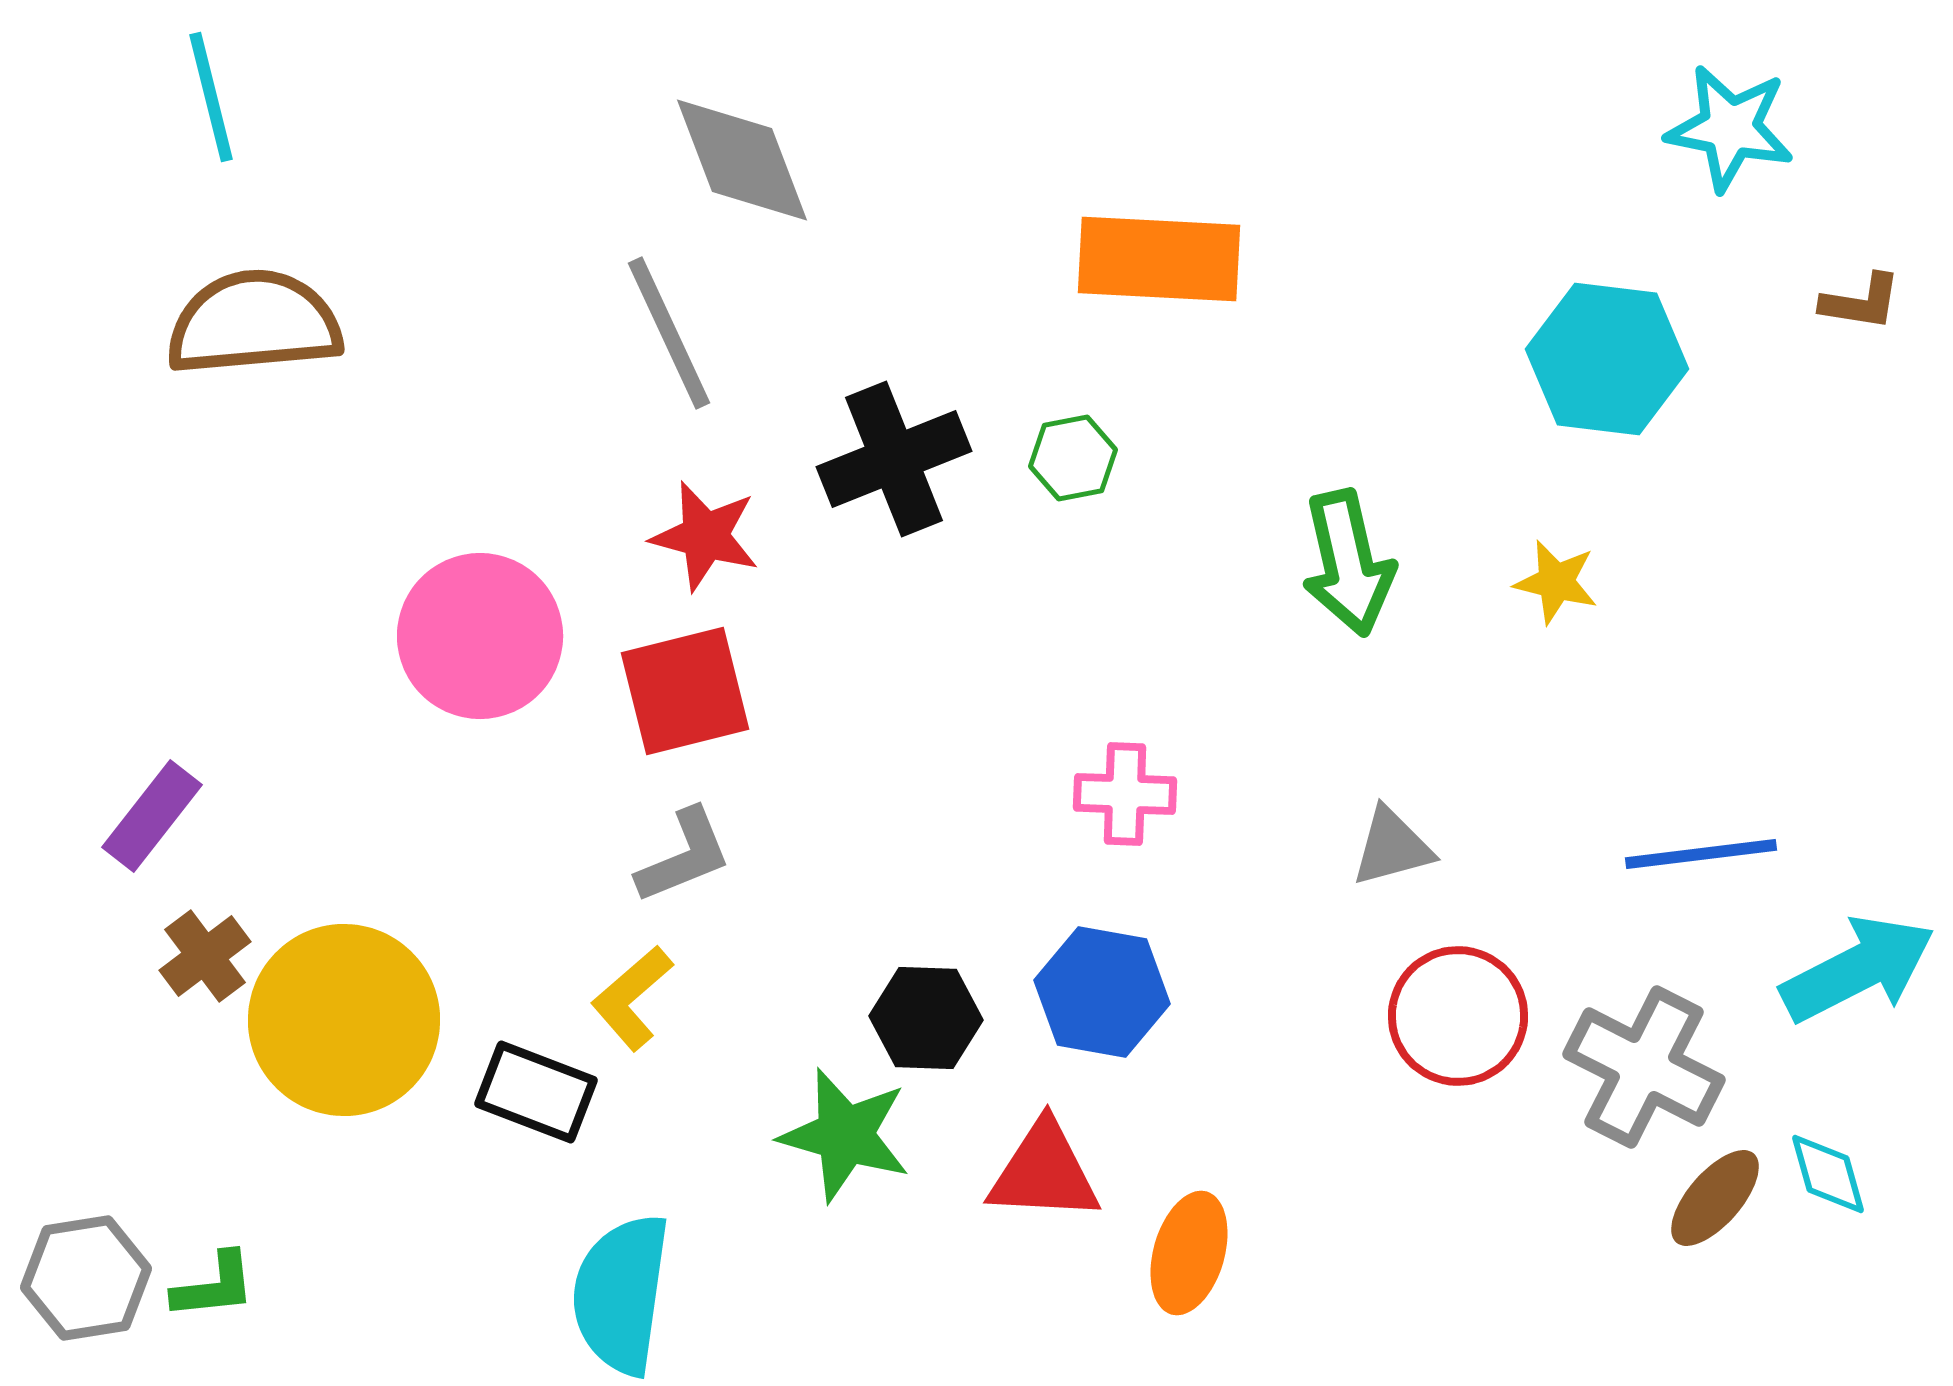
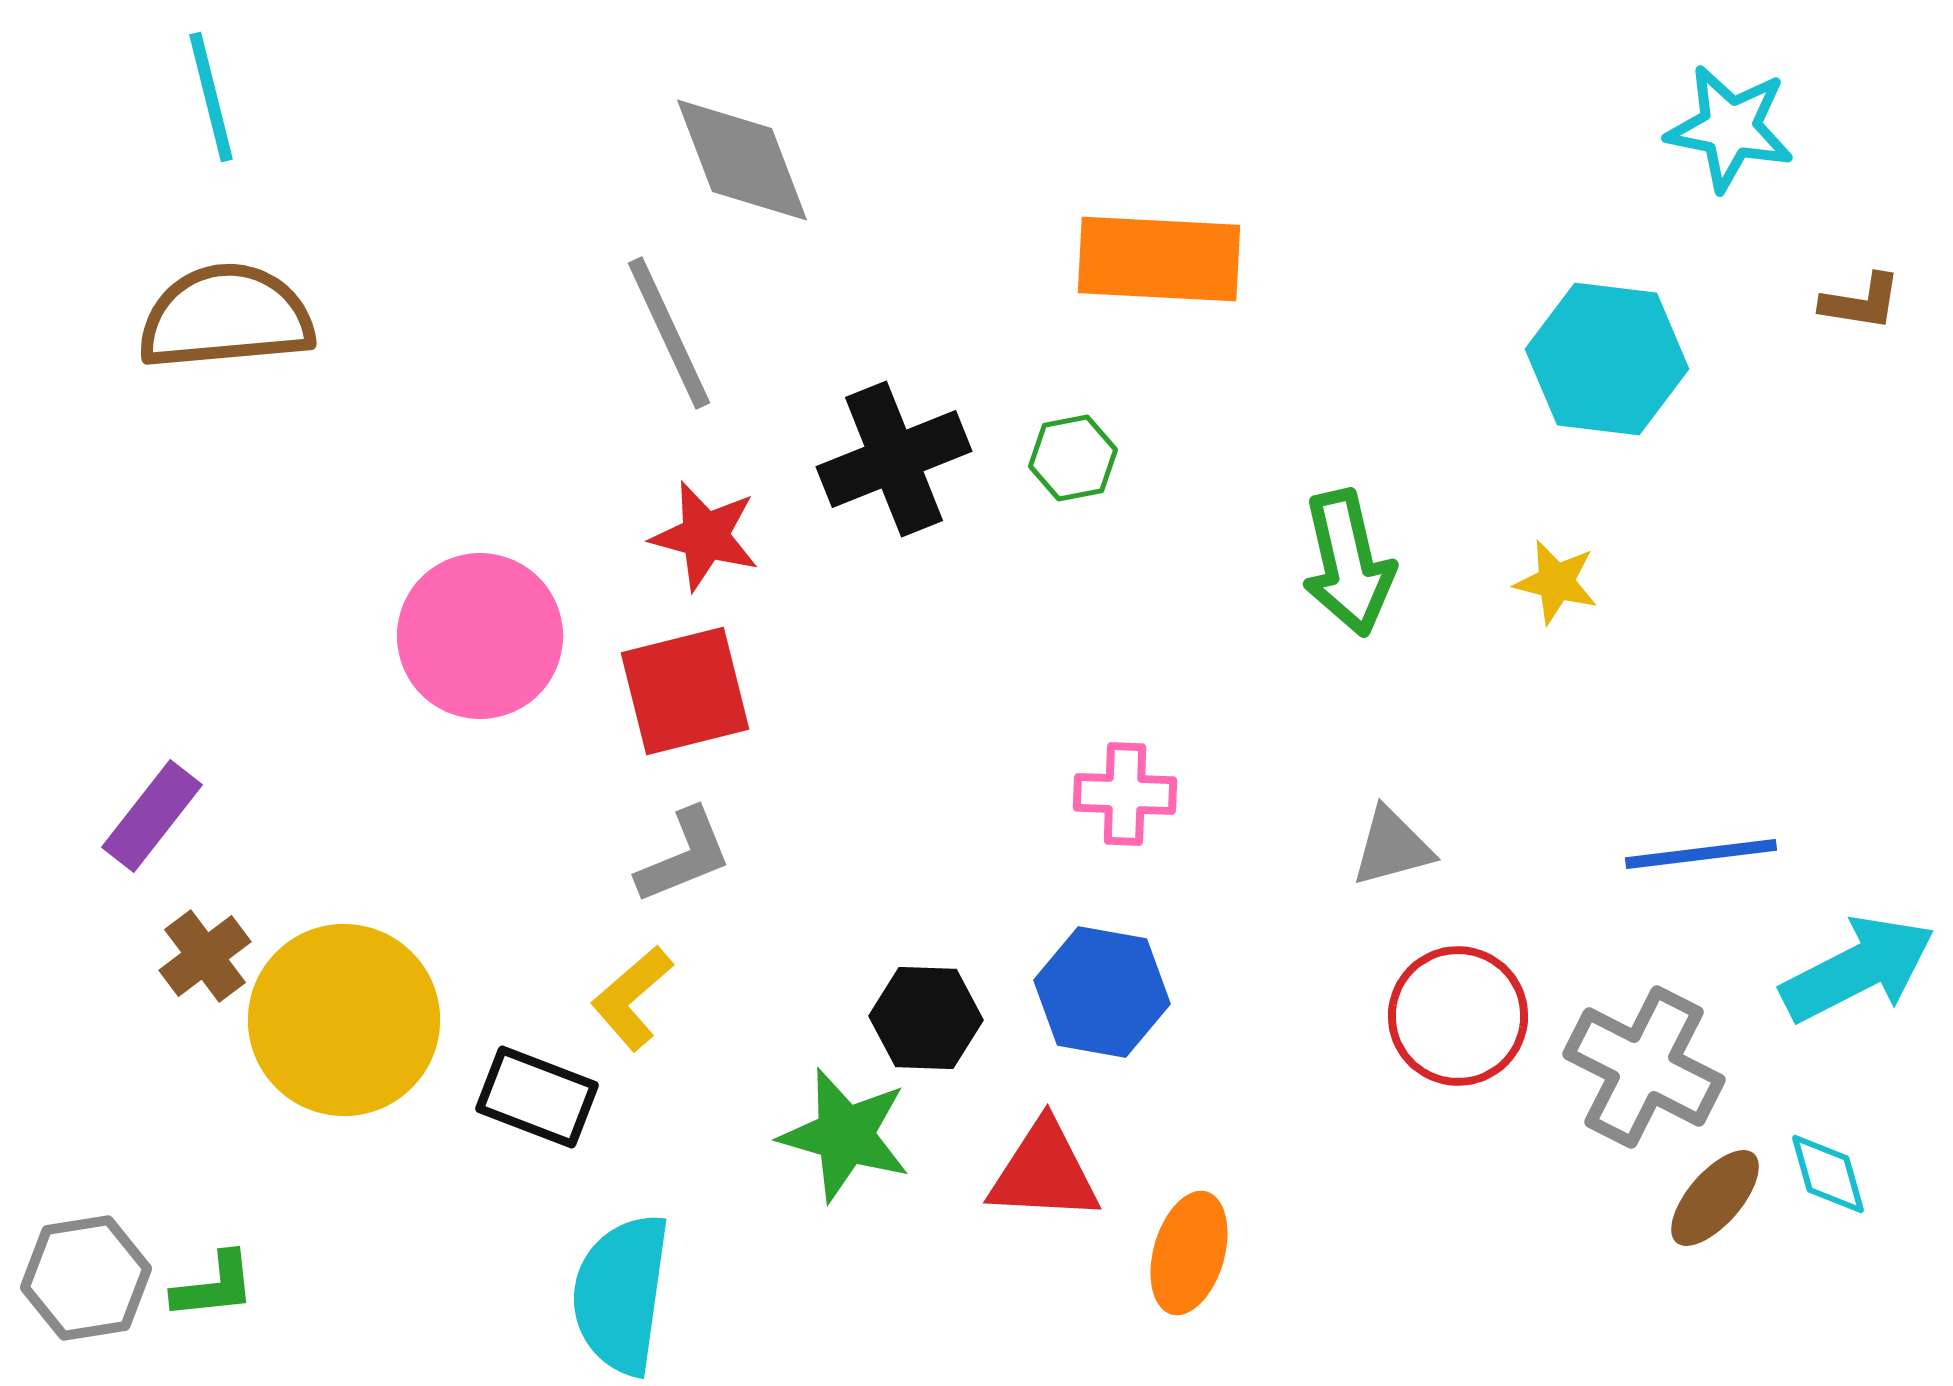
brown semicircle: moved 28 px left, 6 px up
black rectangle: moved 1 px right, 5 px down
